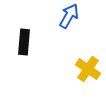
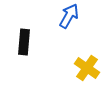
yellow cross: moved 1 px left, 1 px up
